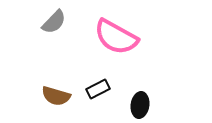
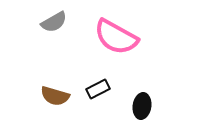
gray semicircle: rotated 16 degrees clockwise
brown semicircle: moved 1 px left
black ellipse: moved 2 px right, 1 px down
